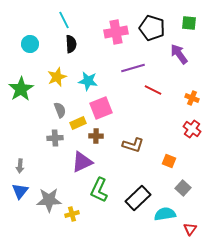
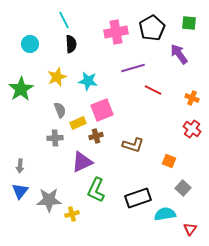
black pentagon: rotated 25 degrees clockwise
pink square: moved 1 px right, 2 px down
brown cross: rotated 16 degrees counterclockwise
green L-shape: moved 3 px left
black rectangle: rotated 25 degrees clockwise
